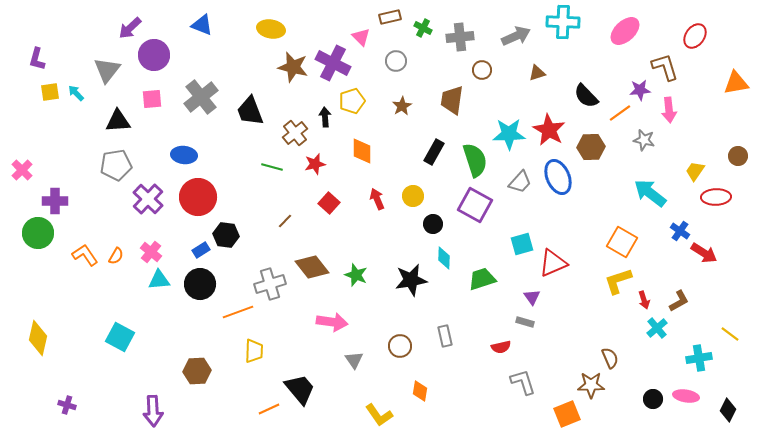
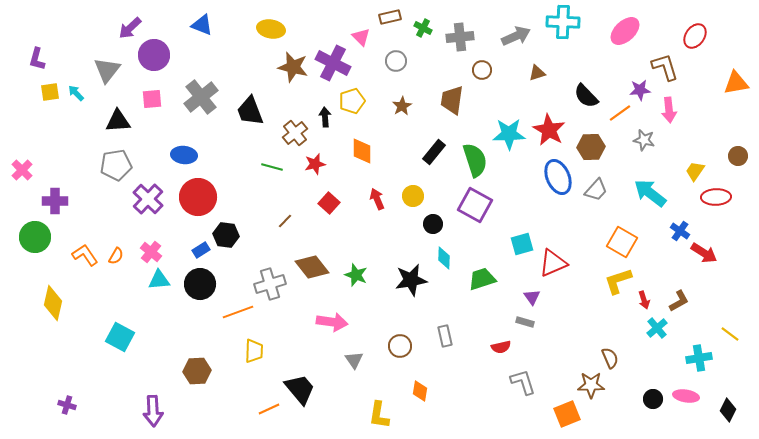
black rectangle at (434, 152): rotated 10 degrees clockwise
gray trapezoid at (520, 182): moved 76 px right, 8 px down
green circle at (38, 233): moved 3 px left, 4 px down
yellow diamond at (38, 338): moved 15 px right, 35 px up
yellow L-shape at (379, 415): rotated 44 degrees clockwise
